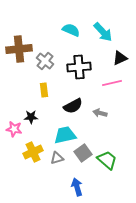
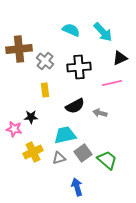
yellow rectangle: moved 1 px right
black semicircle: moved 2 px right
gray triangle: moved 2 px right
